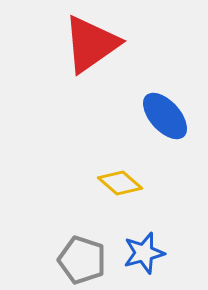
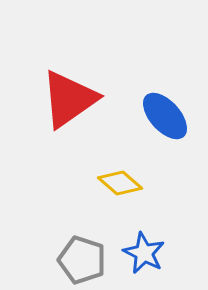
red triangle: moved 22 px left, 55 px down
blue star: rotated 30 degrees counterclockwise
